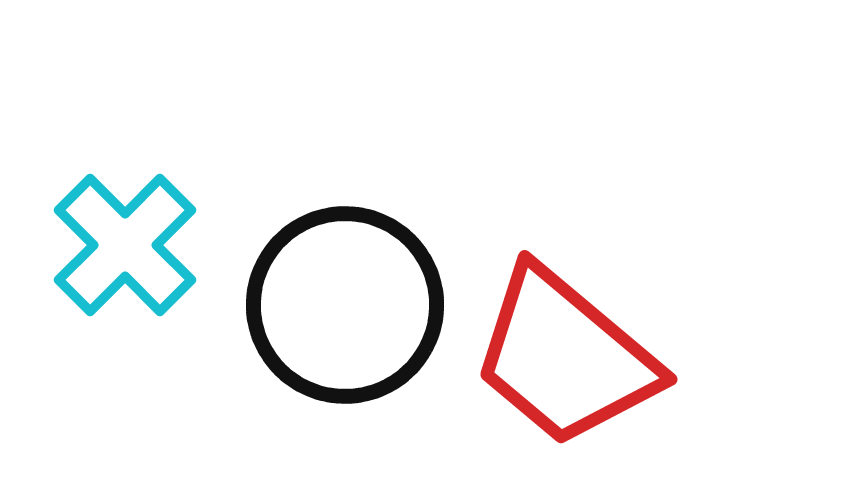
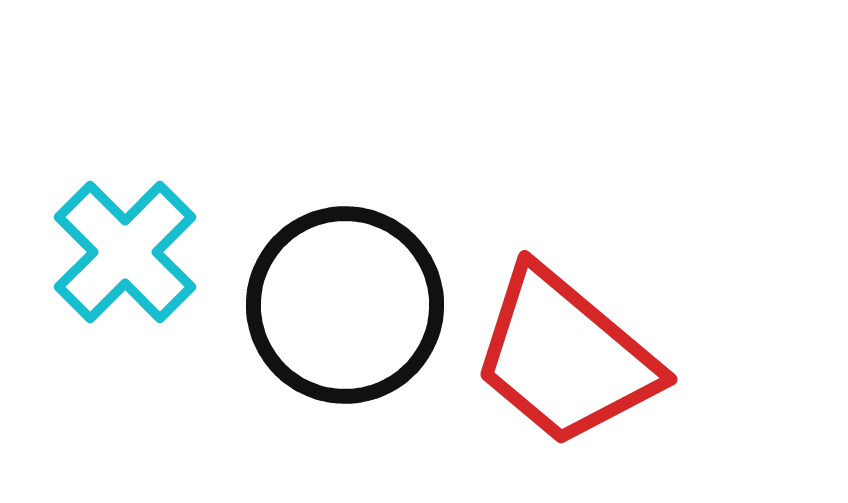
cyan cross: moved 7 px down
